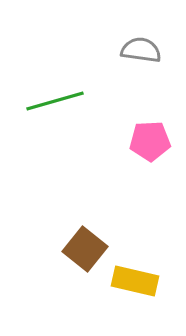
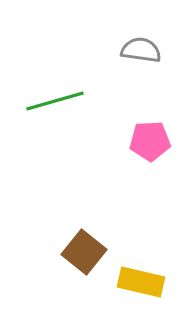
brown square: moved 1 px left, 3 px down
yellow rectangle: moved 6 px right, 1 px down
